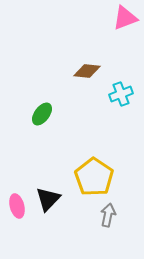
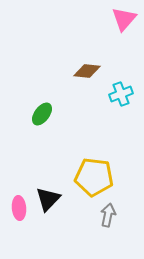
pink triangle: moved 1 px left, 1 px down; rotated 28 degrees counterclockwise
yellow pentagon: rotated 27 degrees counterclockwise
pink ellipse: moved 2 px right, 2 px down; rotated 10 degrees clockwise
